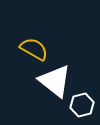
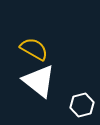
white triangle: moved 16 px left
